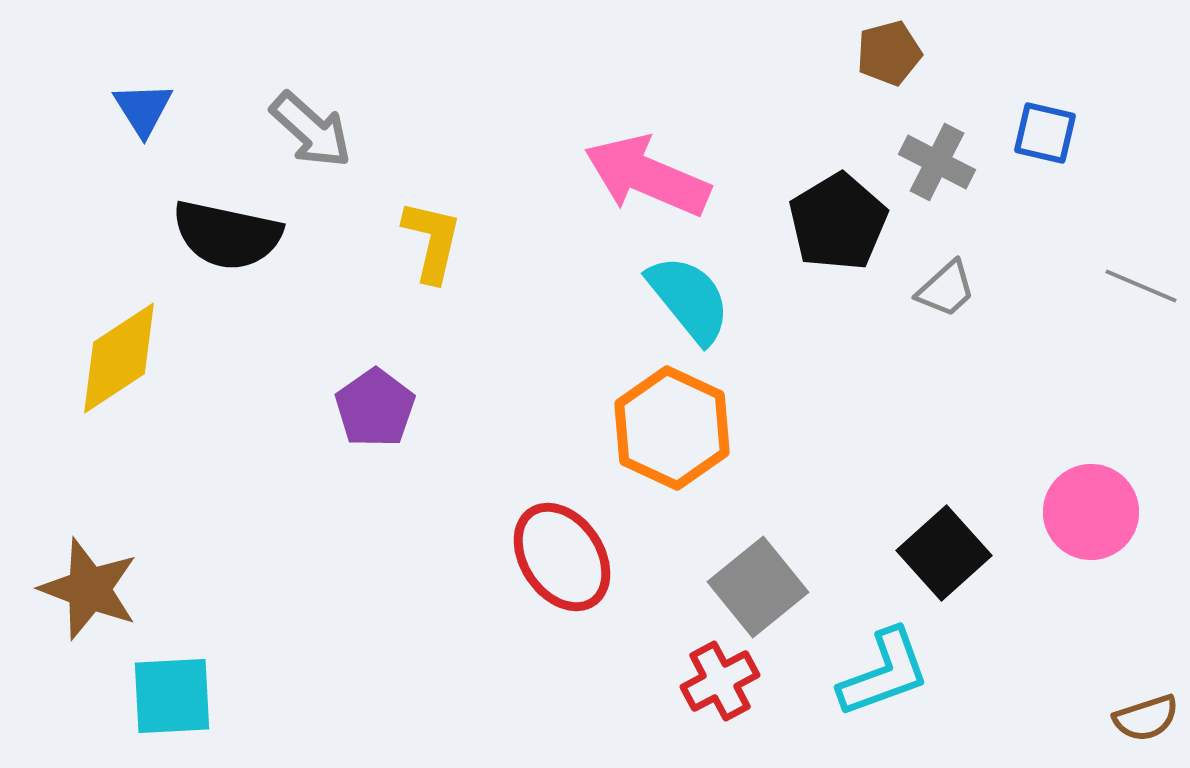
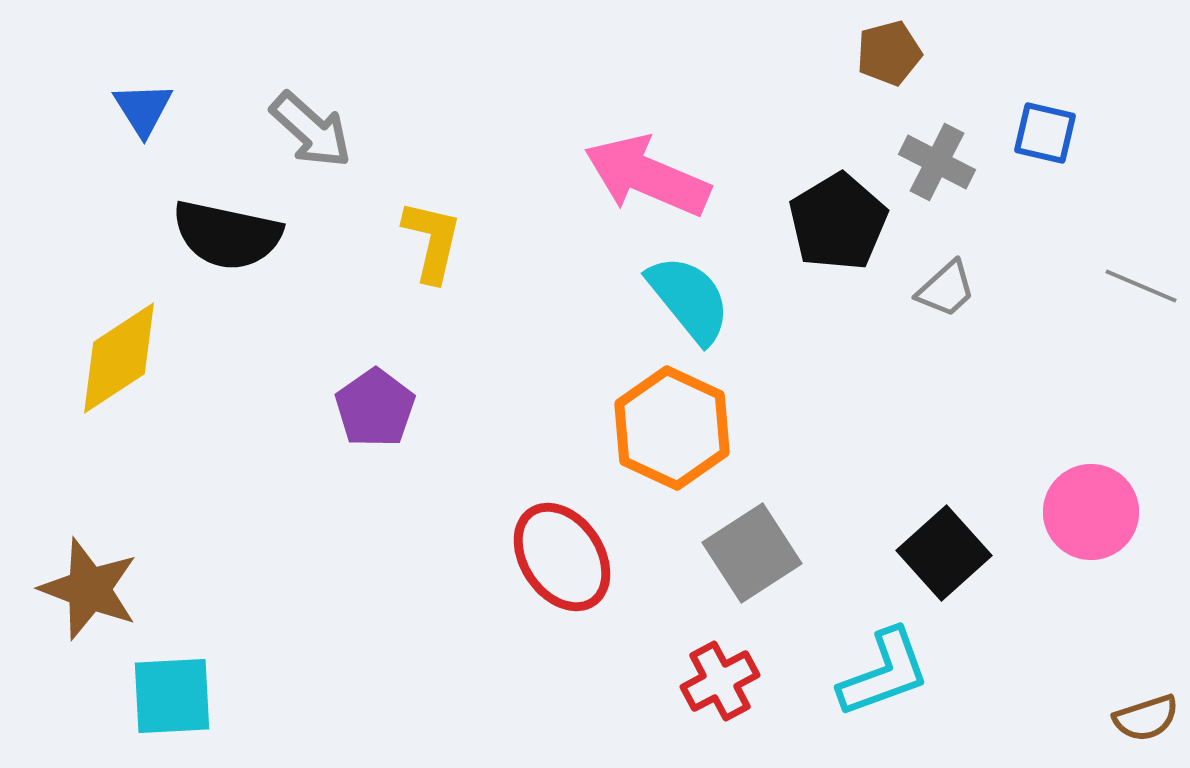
gray square: moved 6 px left, 34 px up; rotated 6 degrees clockwise
